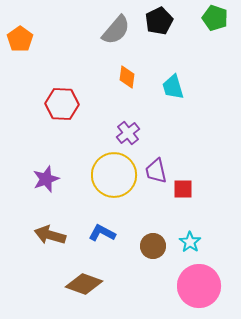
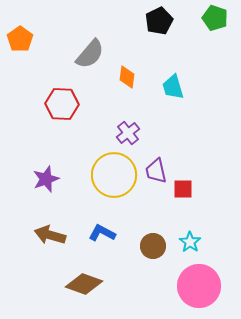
gray semicircle: moved 26 px left, 24 px down
